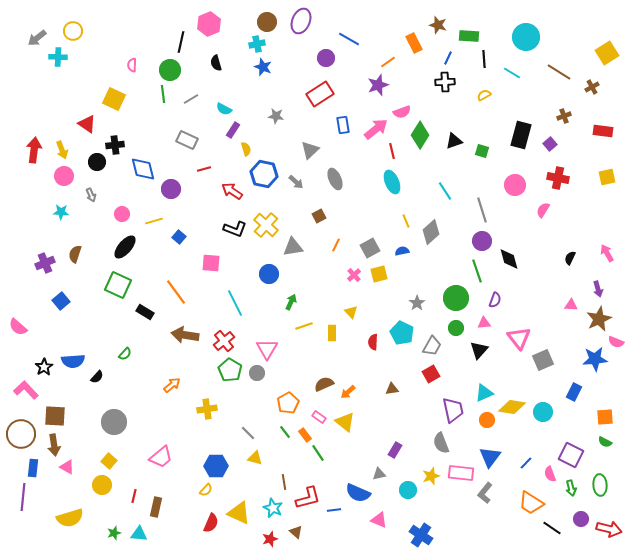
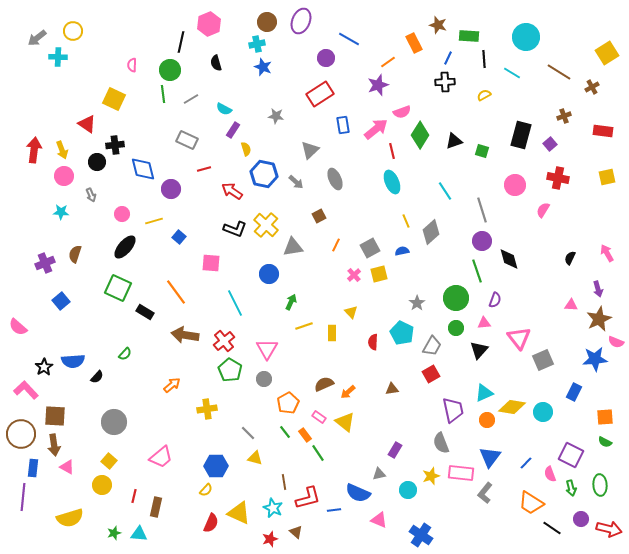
green square at (118, 285): moved 3 px down
gray circle at (257, 373): moved 7 px right, 6 px down
